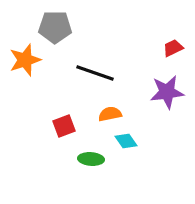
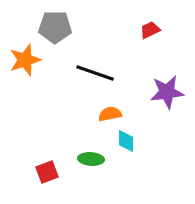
red trapezoid: moved 23 px left, 18 px up
red square: moved 17 px left, 46 px down
cyan diamond: rotated 35 degrees clockwise
